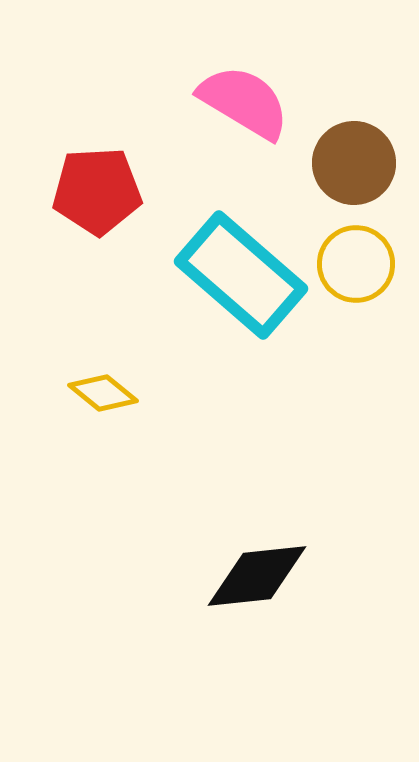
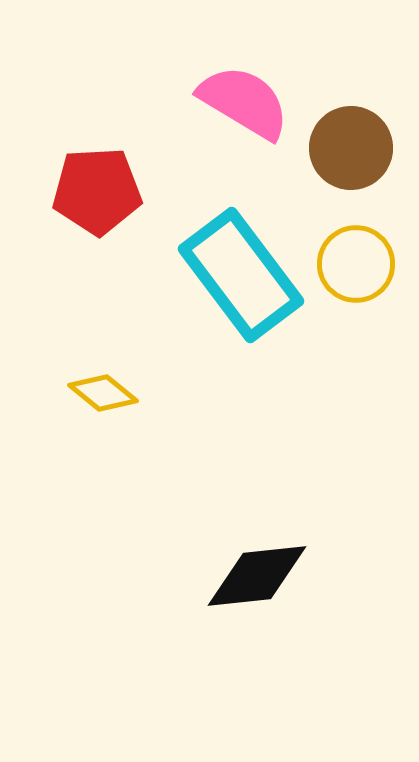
brown circle: moved 3 px left, 15 px up
cyan rectangle: rotated 12 degrees clockwise
